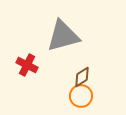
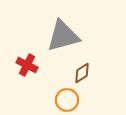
brown diamond: moved 4 px up
orange circle: moved 14 px left, 4 px down
